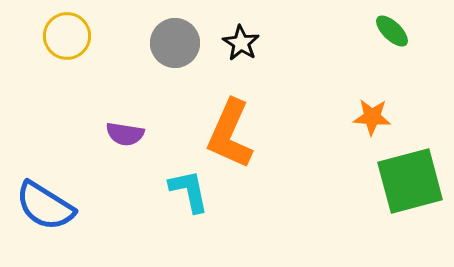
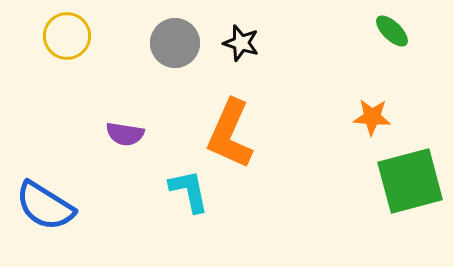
black star: rotated 15 degrees counterclockwise
